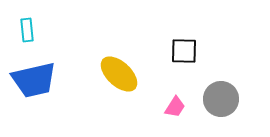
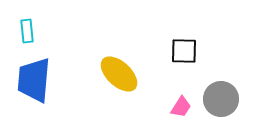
cyan rectangle: moved 1 px down
blue trapezoid: rotated 108 degrees clockwise
pink trapezoid: moved 6 px right
